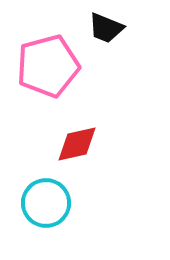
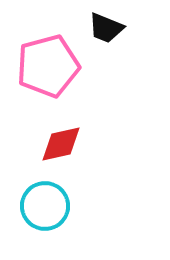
red diamond: moved 16 px left
cyan circle: moved 1 px left, 3 px down
